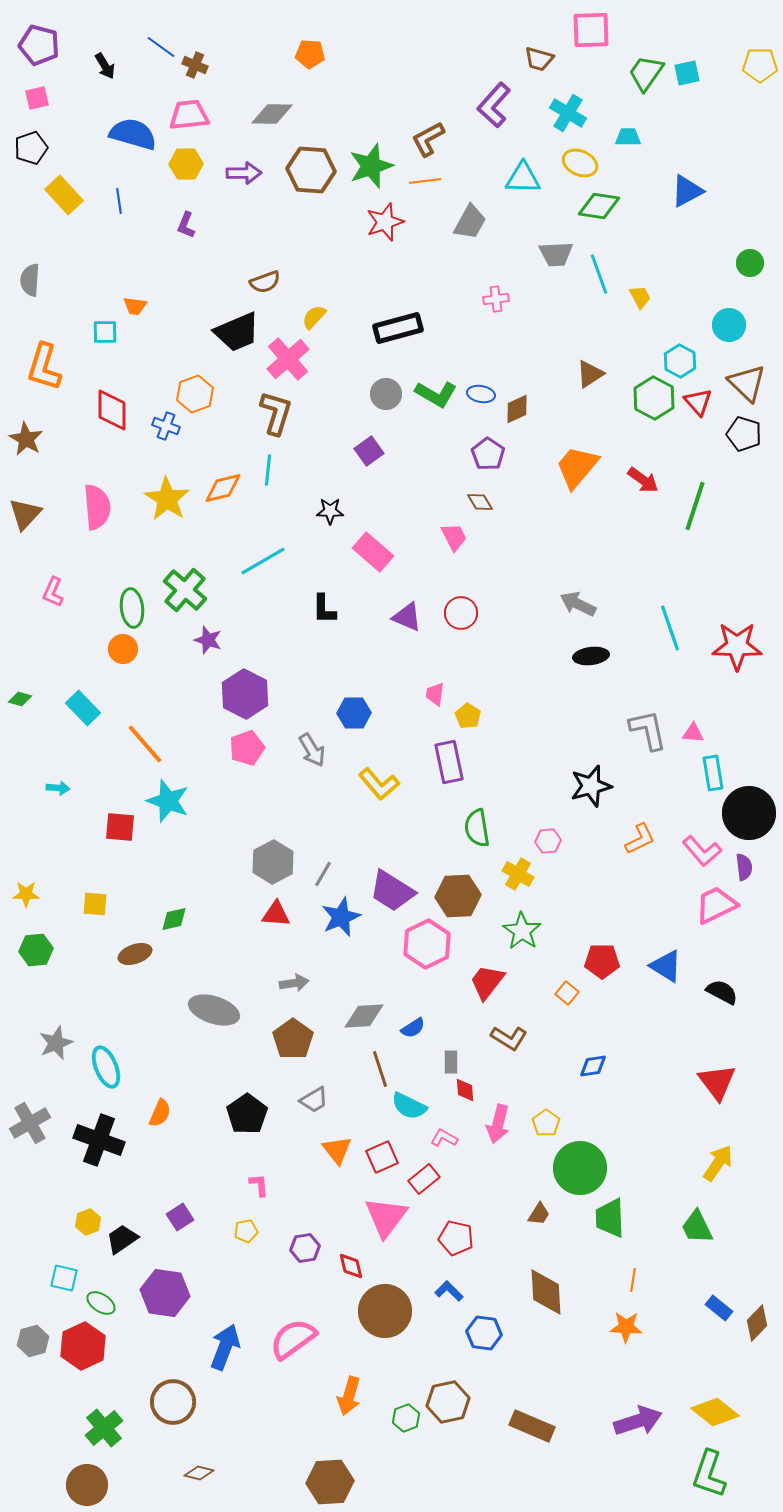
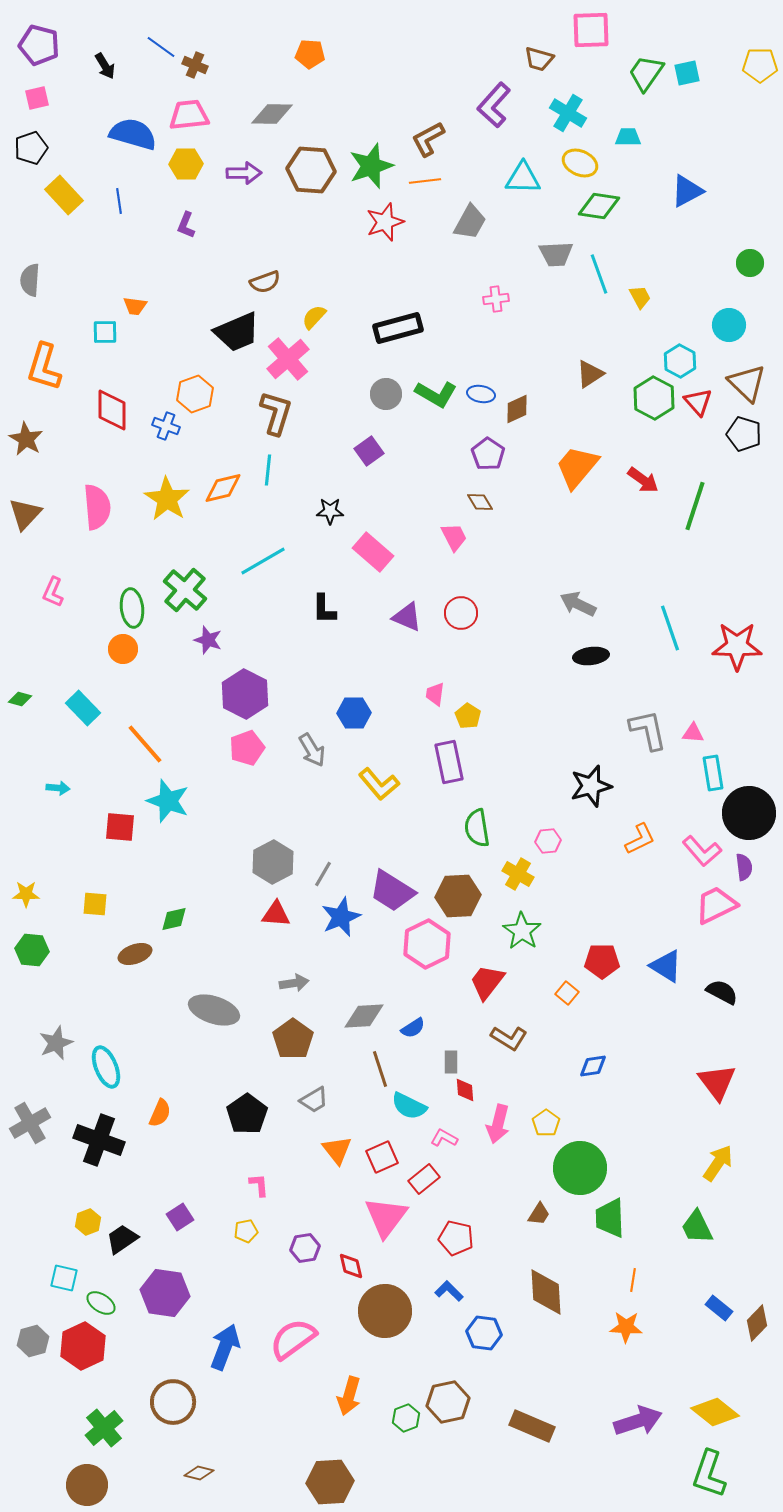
green hexagon at (36, 950): moved 4 px left; rotated 12 degrees clockwise
